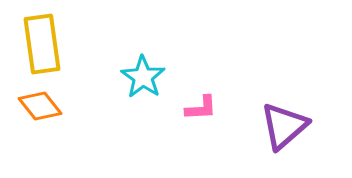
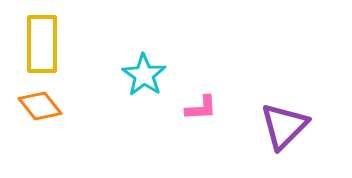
yellow rectangle: rotated 8 degrees clockwise
cyan star: moved 1 px right, 2 px up
purple triangle: rotated 4 degrees counterclockwise
